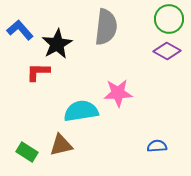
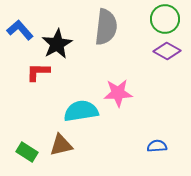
green circle: moved 4 px left
